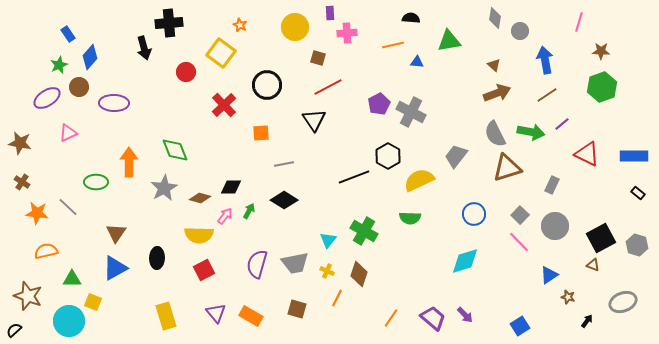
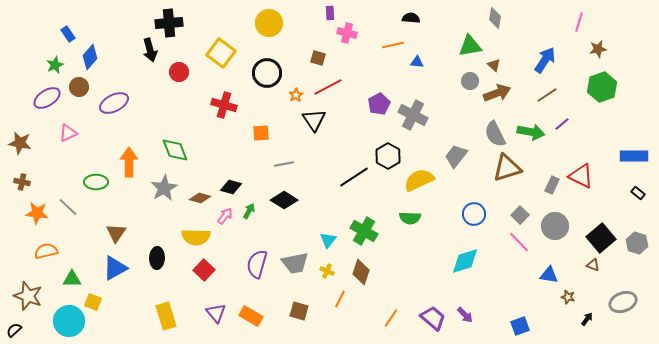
orange star at (240, 25): moved 56 px right, 70 px down; rotated 16 degrees clockwise
yellow circle at (295, 27): moved 26 px left, 4 px up
gray circle at (520, 31): moved 50 px left, 50 px down
pink cross at (347, 33): rotated 18 degrees clockwise
green triangle at (449, 41): moved 21 px right, 5 px down
black arrow at (144, 48): moved 6 px right, 2 px down
brown star at (601, 51): moved 3 px left, 2 px up; rotated 12 degrees counterclockwise
blue arrow at (545, 60): rotated 44 degrees clockwise
green star at (59, 65): moved 4 px left
red circle at (186, 72): moved 7 px left
black circle at (267, 85): moved 12 px up
purple ellipse at (114, 103): rotated 28 degrees counterclockwise
red cross at (224, 105): rotated 30 degrees counterclockwise
gray cross at (411, 112): moved 2 px right, 3 px down
red triangle at (587, 154): moved 6 px left, 22 px down
black line at (354, 177): rotated 12 degrees counterclockwise
brown cross at (22, 182): rotated 21 degrees counterclockwise
black diamond at (231, 187): rotated 15 degrees clockwise
yellow semicircle at (199, 235): moved 3 px left, 2 px down
black square at (601, 238): rotated 12 degrees counterclockwise
gray hexagon at (637, 245): moved 2 px up
red square at (204, 270): rotated 20 degrees counterclockwise
brown diamond at (359, 274): moved 2 px right, 2 px up
blue triangle at (549, 275): rotated 42 degrees clockwise
orange line at (337, 298): moved 3 px right, 1 px down
brown square at (297, 309): moved 2 px right, 2 px down
black arrow at (587, 321): moved 2 px up
blue square at (520, 326): rotated 12 degrees clockwise
